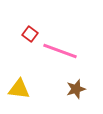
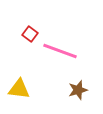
brown star: moved 2 px right, 1 px down
